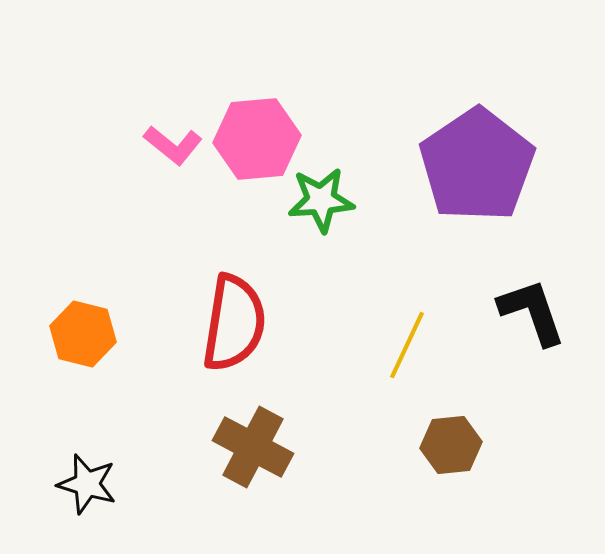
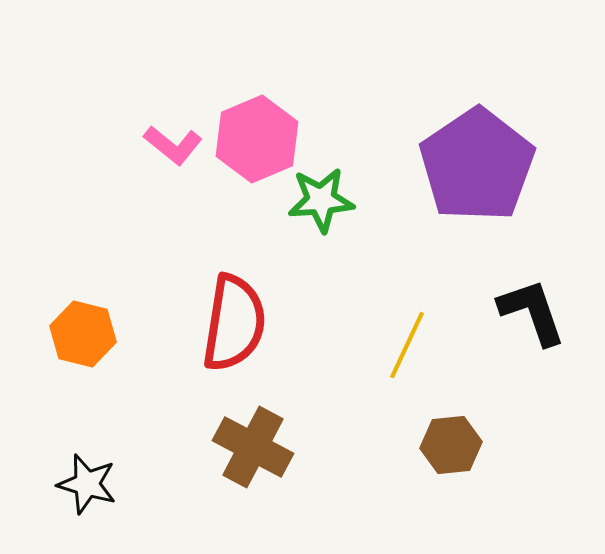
pink hexagon: rotated 18 degrees counterclockwise
